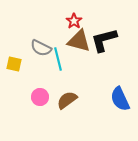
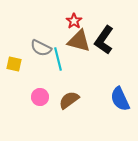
black L-shape: rotated 40 degrees counterclockwise
brown semicircle: moved 2 px right
